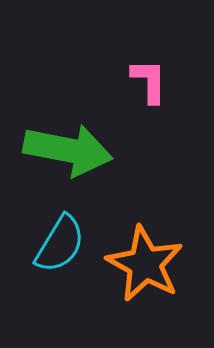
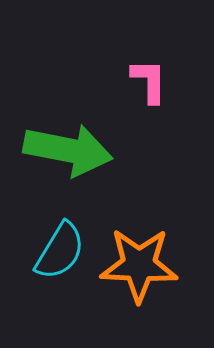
cyan semicircle: moved 7 px down
orange star: moved 6 px left, 1 px down; rotated 26 degrees counterclockwise
